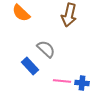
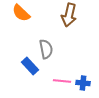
gray semicircle: rotated 36 degrees clockwise
blue cross: moved 1 px right
